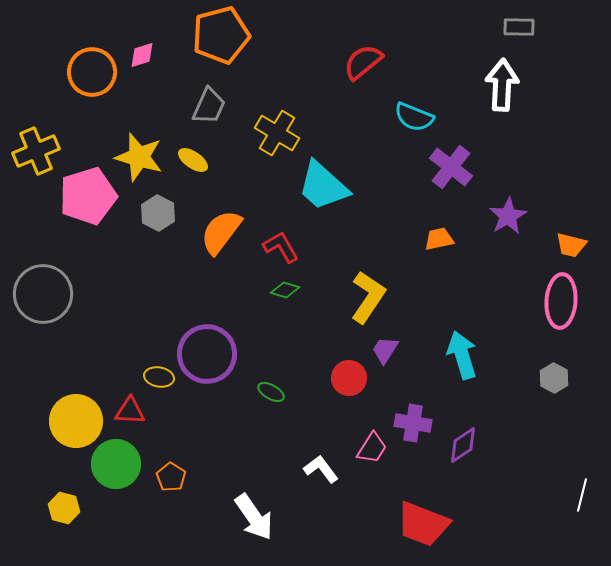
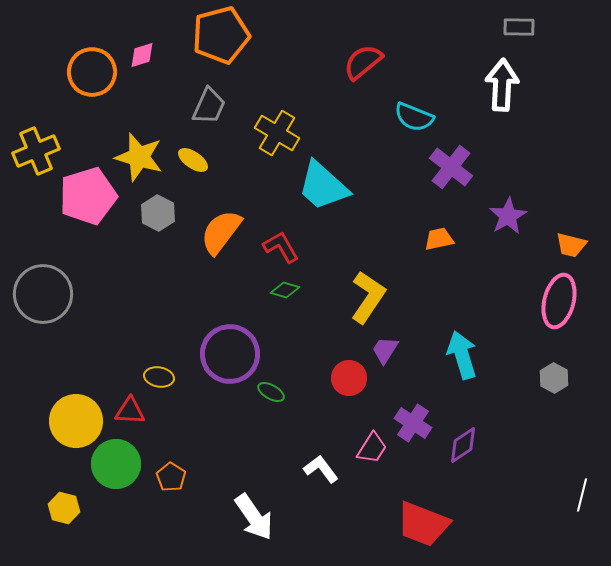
pink ellipse at (561, 301): moved 2 px left; rotated 10 degrees clockwise
purple circle at (207, 354): moved 23 px right
purple cross at (413, 423): rotated 24 degrees clockwise
